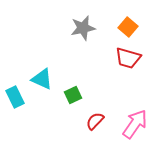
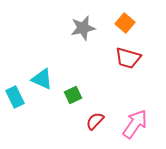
orange square: moved 3 px left, 4 px up
